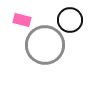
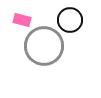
gray circle: moved 1 px left, 1 px down
